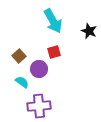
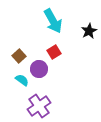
black star: rotated 21 degrees clockwise
red square: rotated 16 degrees counterclockwise
cyan semicircle: moved 2 px up
purple cross: rotated 30 degrees counterclockwise
